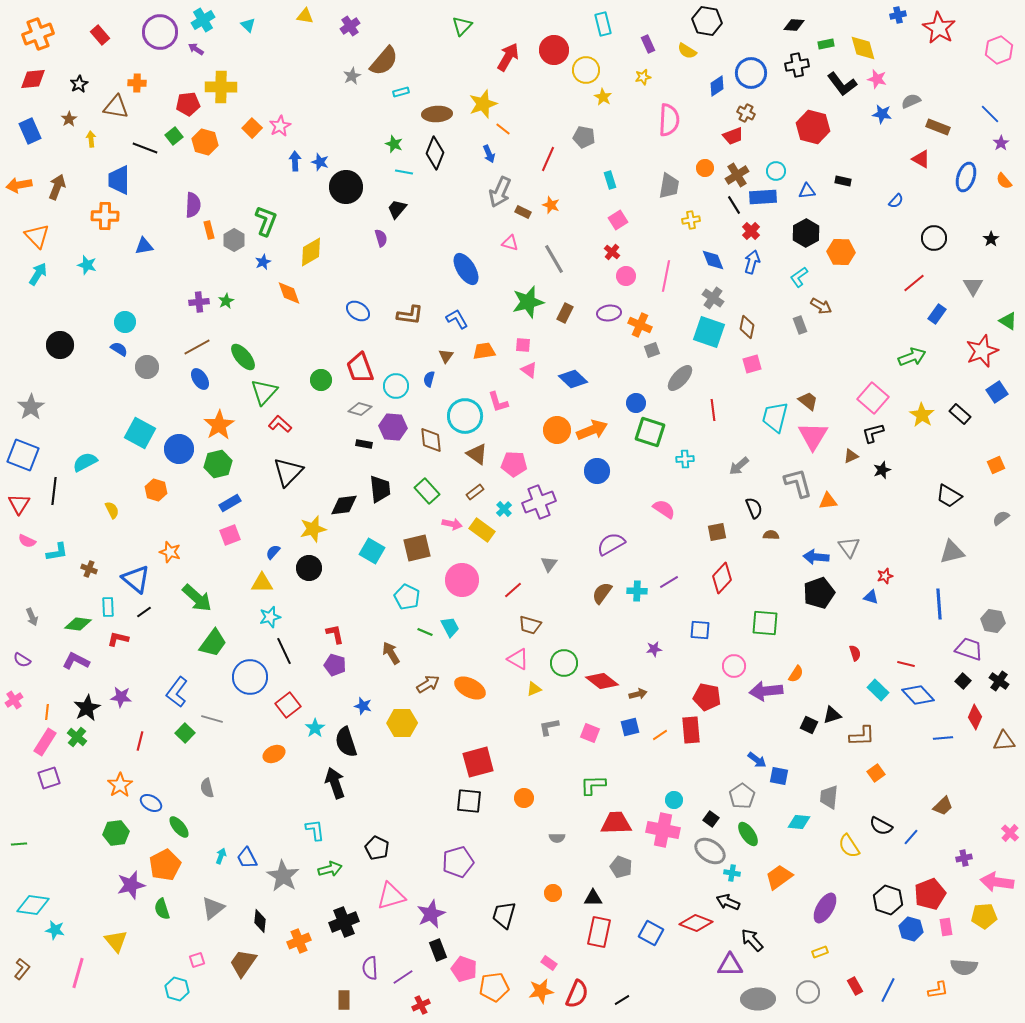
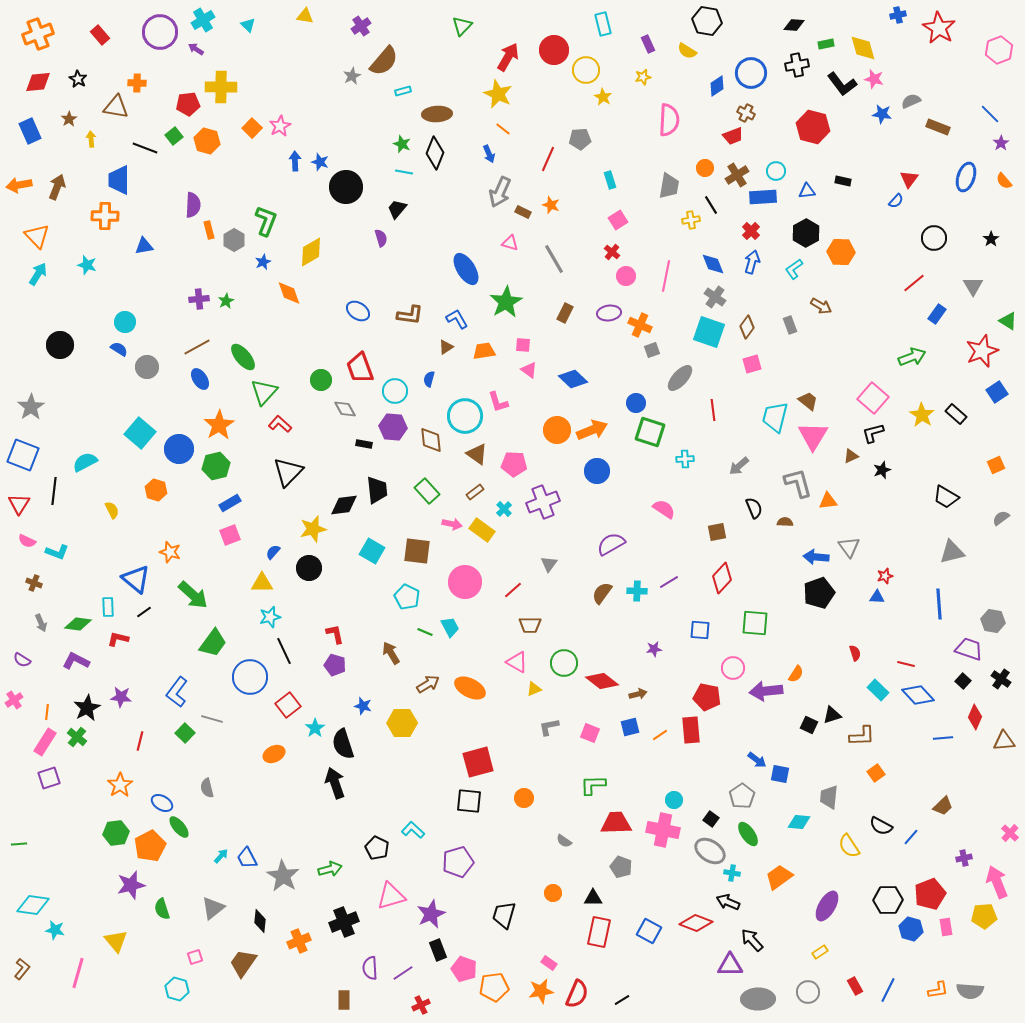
purple cross at (350, 26): moved 11 px right
red diamond at (33, 79): moved 5 px right, 3 px down
pink star at (877, 79): moved 3 px left
black star at (79, 84): moved 1 px left, 5 px up; rotated 12 degrees counterclockwise
cyan rectangle at (401, 92): moved 2 px right, 1 px up
yellow star at (483, 104): moved 15 px right, 10 px up; rotated 28 degrees counterclockwise
gray pentagon at (584, 137): moved 4 px left, 2 px down; rotated 15 degrees counterclockwise
orange hexagon at (205, 142): moved 2 px right, 1 px up
green star at (394, 144): moved 8 px right
red triangle at (921, 159): moved 12 px left, 20 px down; rotated 36 degrees clockwise
black line at (734, 205): moved 23 px left
blue diamond at (713, 260): moved 4 px down
cyan L-shape at (799, 277): moved 5 px left, 8 px up
gray cross at (713, 298): moved 2 px right, 1 px up
purple cross at (199, 302): moved 3 px up
green star at (528, 302): moved 22 px left; rotated 16 degrees counterclockwise
gray rectangle at (800, 325): moved 10 px left
brown diamond at (747, 327): rotated 25 degrees clockwise
brown triangle at (446, 356): moved 9 px up; rotated 21 degrees clockwise
cyan circle at (396, 386): moved 1 px left, 5 px down
gray diamond at (360, 409): moved 15 px left; rotated 45 degrees clockwise
black rectangle at (960, 414): moved 4 px left
cyan square at (140, 433): rotated 12 degrees clockwise
green hexagon at (218, 464): moved 2 px left, 2 px down
black trapezoid at (380, 489): moved 3 px left, 1 px down
black trapezoid at (949, 496): moved 3 px left, 1 px down
purple cross at (539, 502): moved 4 px right
brown semicircle at (771, 535): moved 14 px right, 13 px up
brown square at (417, 548): moved 3 px down; rotated 20 degrees clockwise
cyan L-shape at (57, 552): rotated 30 degrees clockwise
brown cross at (89, 569): moved 55 px left, 14 px down
pink circle at (462, 580): moved 3 px right, 2 px down
blue triangle at (871, 597): moved 6 px right; rotated 14 degrees counterclockwise
green arrow at (197, 598): moved 4 px left, 3 px up
gray arrow at (32, 617): moved 9 px right, 6 px down
green square at (765, 623): moved 10 px left
brown trapezoid at (530, 625): rotated 15 degrees counterclockwise
pink triangle at (518, 659): moved 1 px left, 3 px down
pink circle at (734, 666): moved 1 px left, 2 px down
black cross at (999, 681): moved 2 px right, 2 px up
black semicircle at (346, 742): moved 3 px left, 2 px down
blue square at (779, 776): moved 1 px right, 2 px up
blue ellipse at (151, 803): moved 11 px right
cyan L-shape at (315, 830): moved 98 px right; rotated 40 degrees counterclockwise
gray semicircle at (557, 838): moved 7 px right, 3 px down; rotated 35 degrees clockwise
cyan arrow at (221, 856): rotated 21 degrees clockwise
orange pentagon at (165, 865): moved 15 px left, 19 px up
pink arrow at (997, 882): rotated 60 degrees clockwise
black hexagon at (888, 900): rotated 20 degrees counterclockwise
purple ellipse at (825, 908): moved 2 px right, 2 px up
blue square at (651, 933): moved 2 px left, 2 px up
yellow rectangle at (820, 952): rotated 14 degrees counterclockwise
pink square at (197, 960): moved 2 px left, 3 px up
gray semicircle at (964, 967): moved 6 px right, 24 px down
purple line at (403, 977): moved 4 px up
